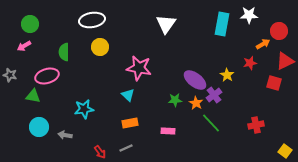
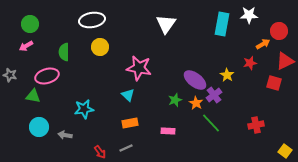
pink arrow: moved 2 px right
green star: rotated 16 degrees counterclockwise
